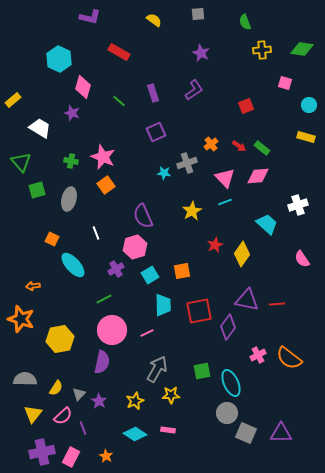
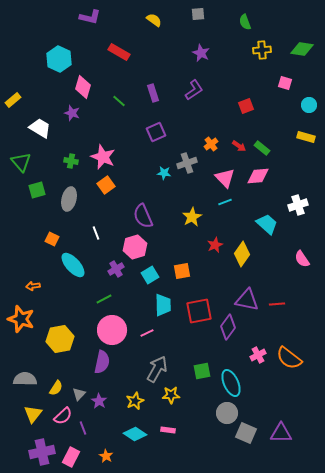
yellow star at (192, 211): moved 6 px down
